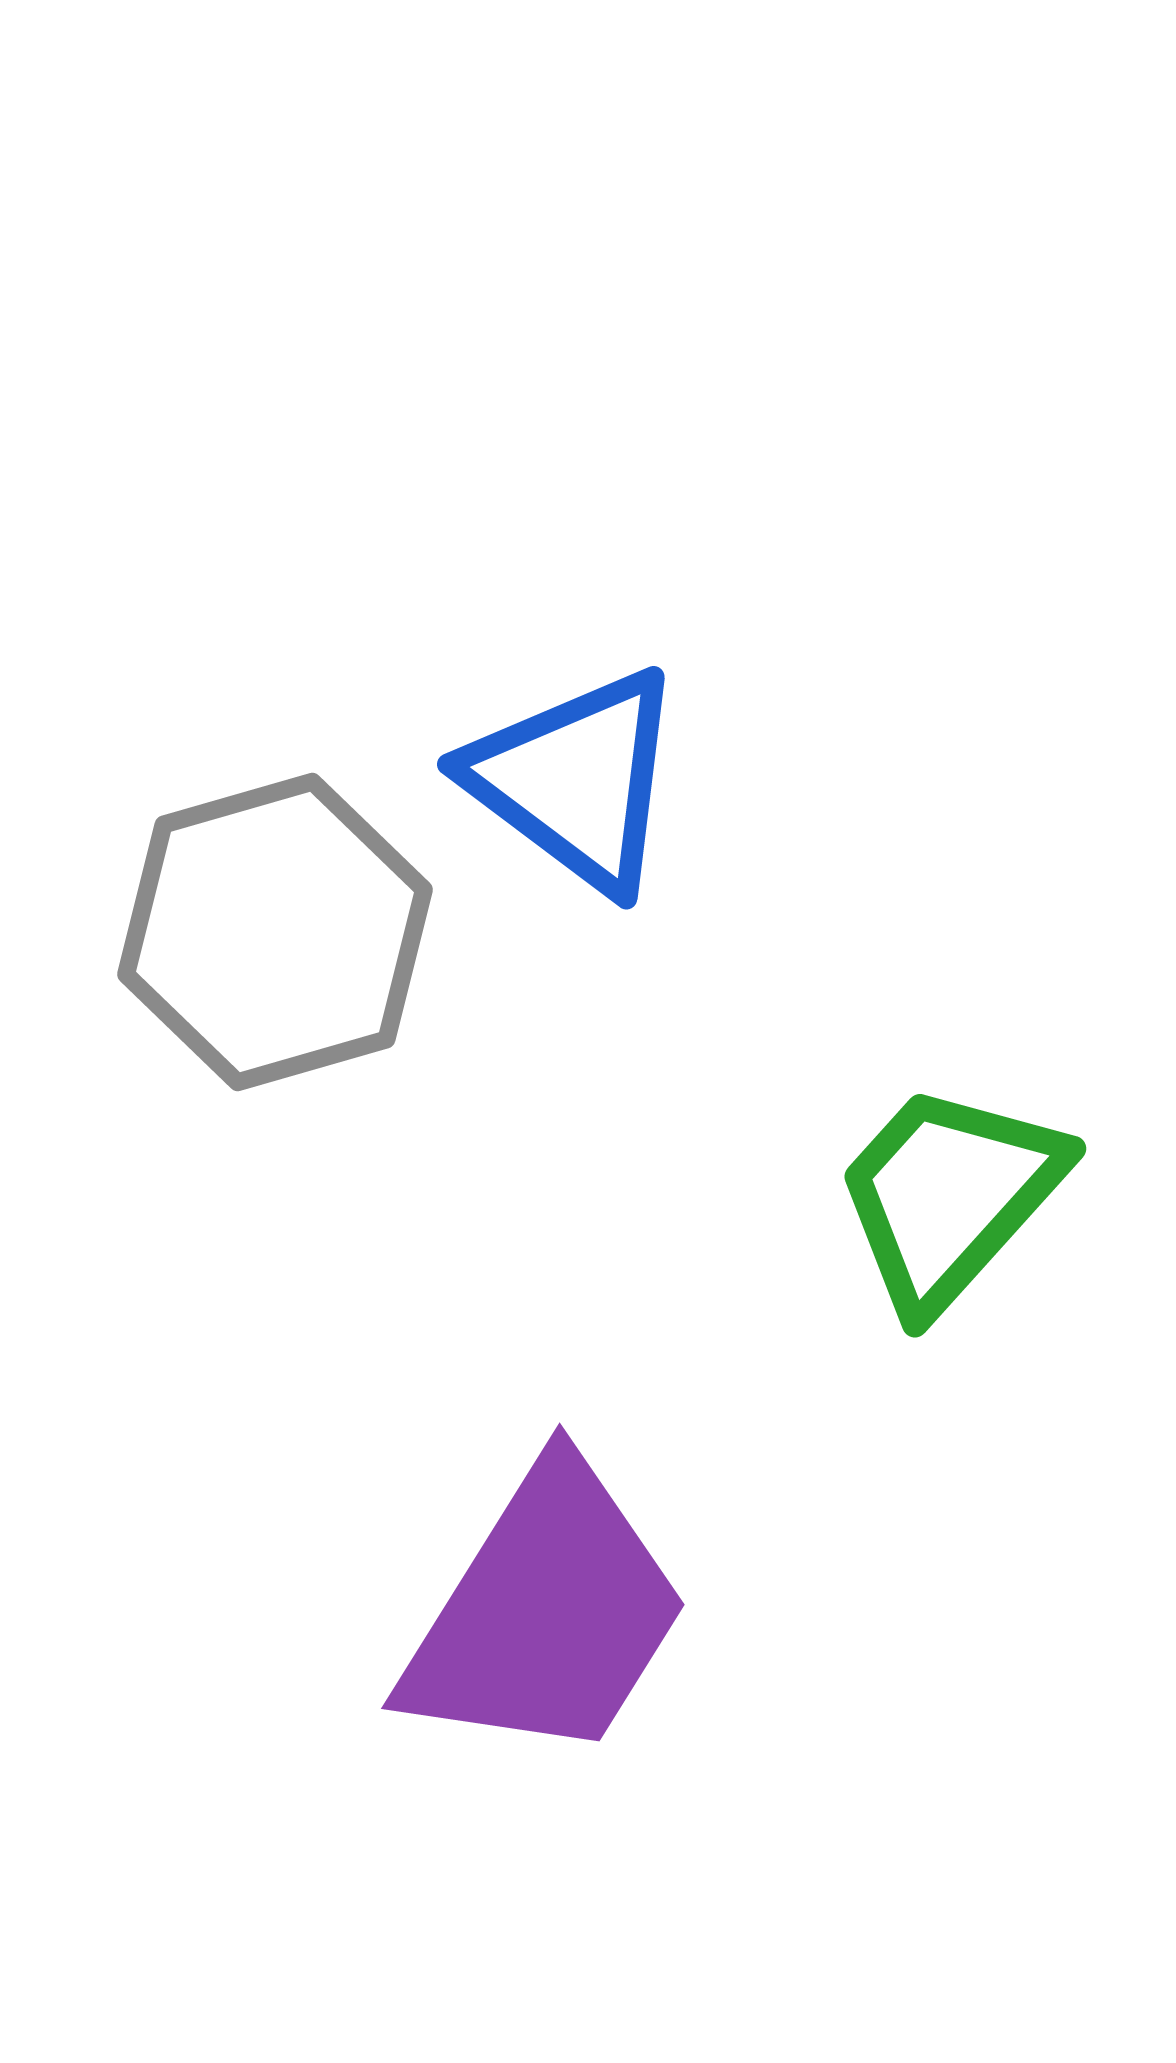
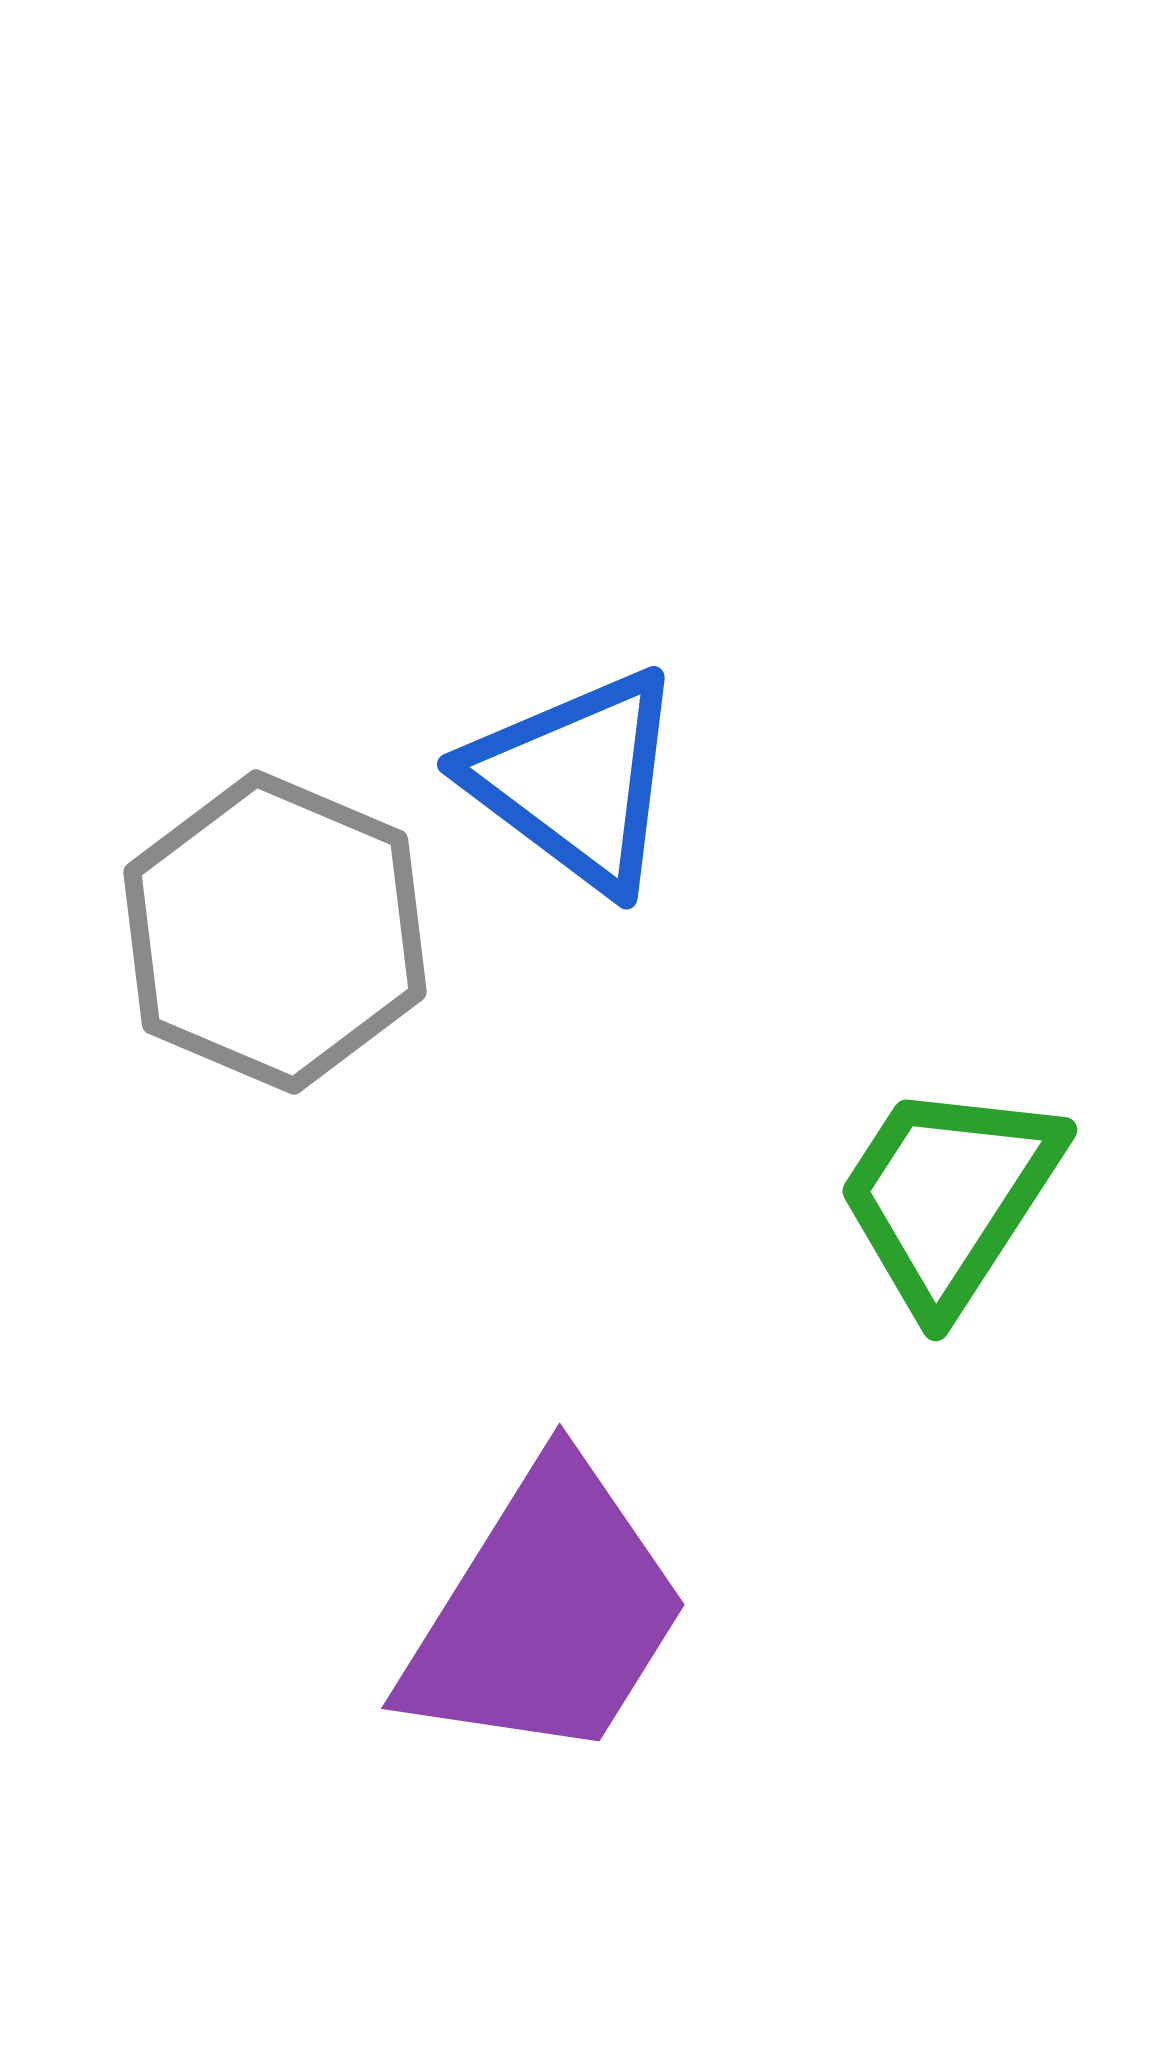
gray hexagon: rotated 21 degrees counterclockwise
green trapezoid: rotated 9 degrees counterclockwise
